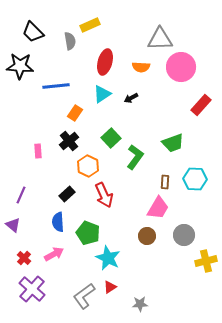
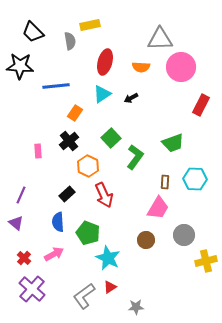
yellow rectangle: rotated 12 degrees clockwise
red rectangle: rotated 15 degrees counterclockwise
purple triangle: moved 3 px right, 2 px up
brown circle: moved 1 px left, 4 px down
gray star: moved 4 px left, 3 px down
